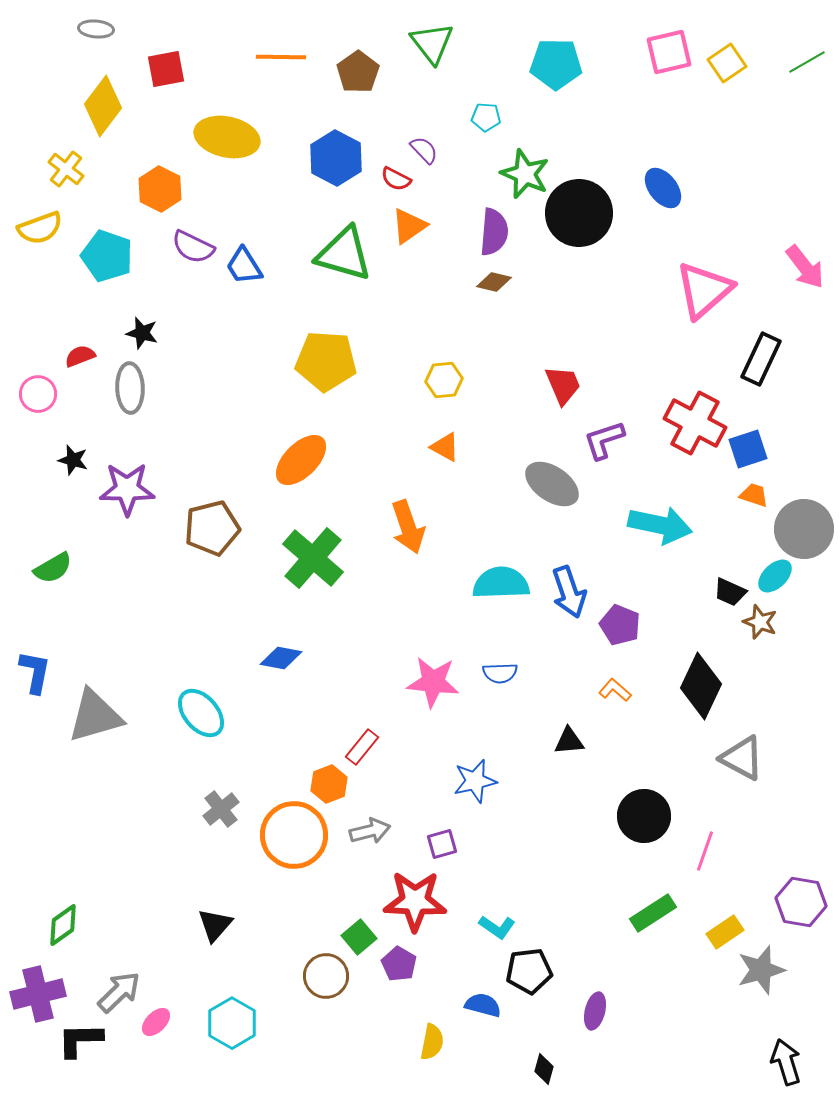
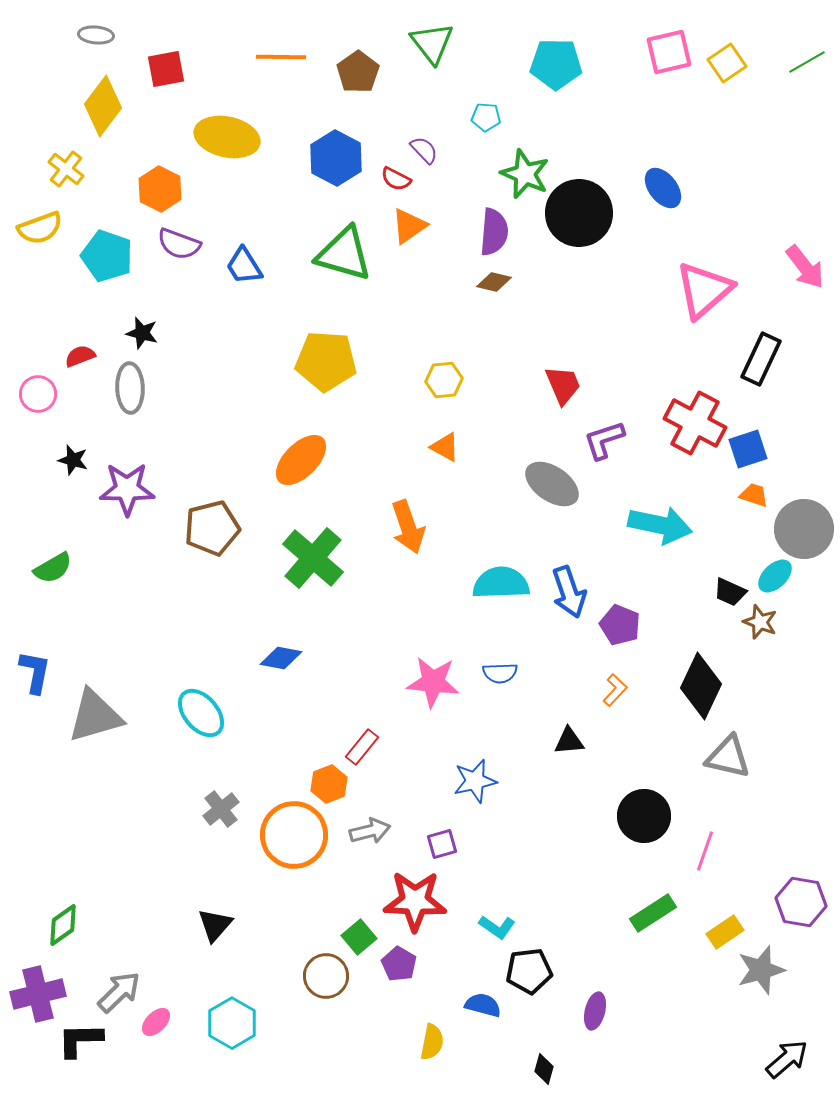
gray ellipse at (96, 29): moved 6 px down
purple semicircle at (193, 247): moved 14 px left, 3 px up; rotated 6 degrees counterclockwise
orange L-shape at (615, 690): rotated 92 degrees clockwise
gray triangle at (742, 758): moved 14 px left, 1 px up; rotated 15 degrees counterclockwise
black arrow at (786, 1062): moved 1 px right, 3 px up; rotated 66 degrees clockwise
